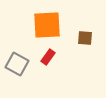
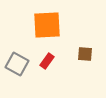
brown square: moved 16 px down
red rectangle: moved 1 px left, 4 px down
